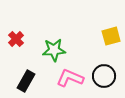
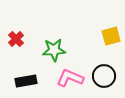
black rectangle: rotated 50 degrees clockwise
